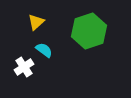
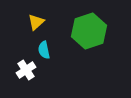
cyan semicircle: rotated 138 degrees counterclockwise
white cross: moved 2 px right, 3 px down
